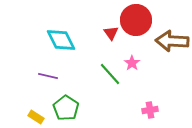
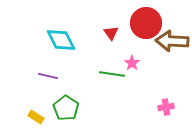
red circle: moved 10 px right, 3 px down
green line: moved 2 px right; rotated 40 degrees counterclockwise
pink cross: moved 16 px right, 3 px up
